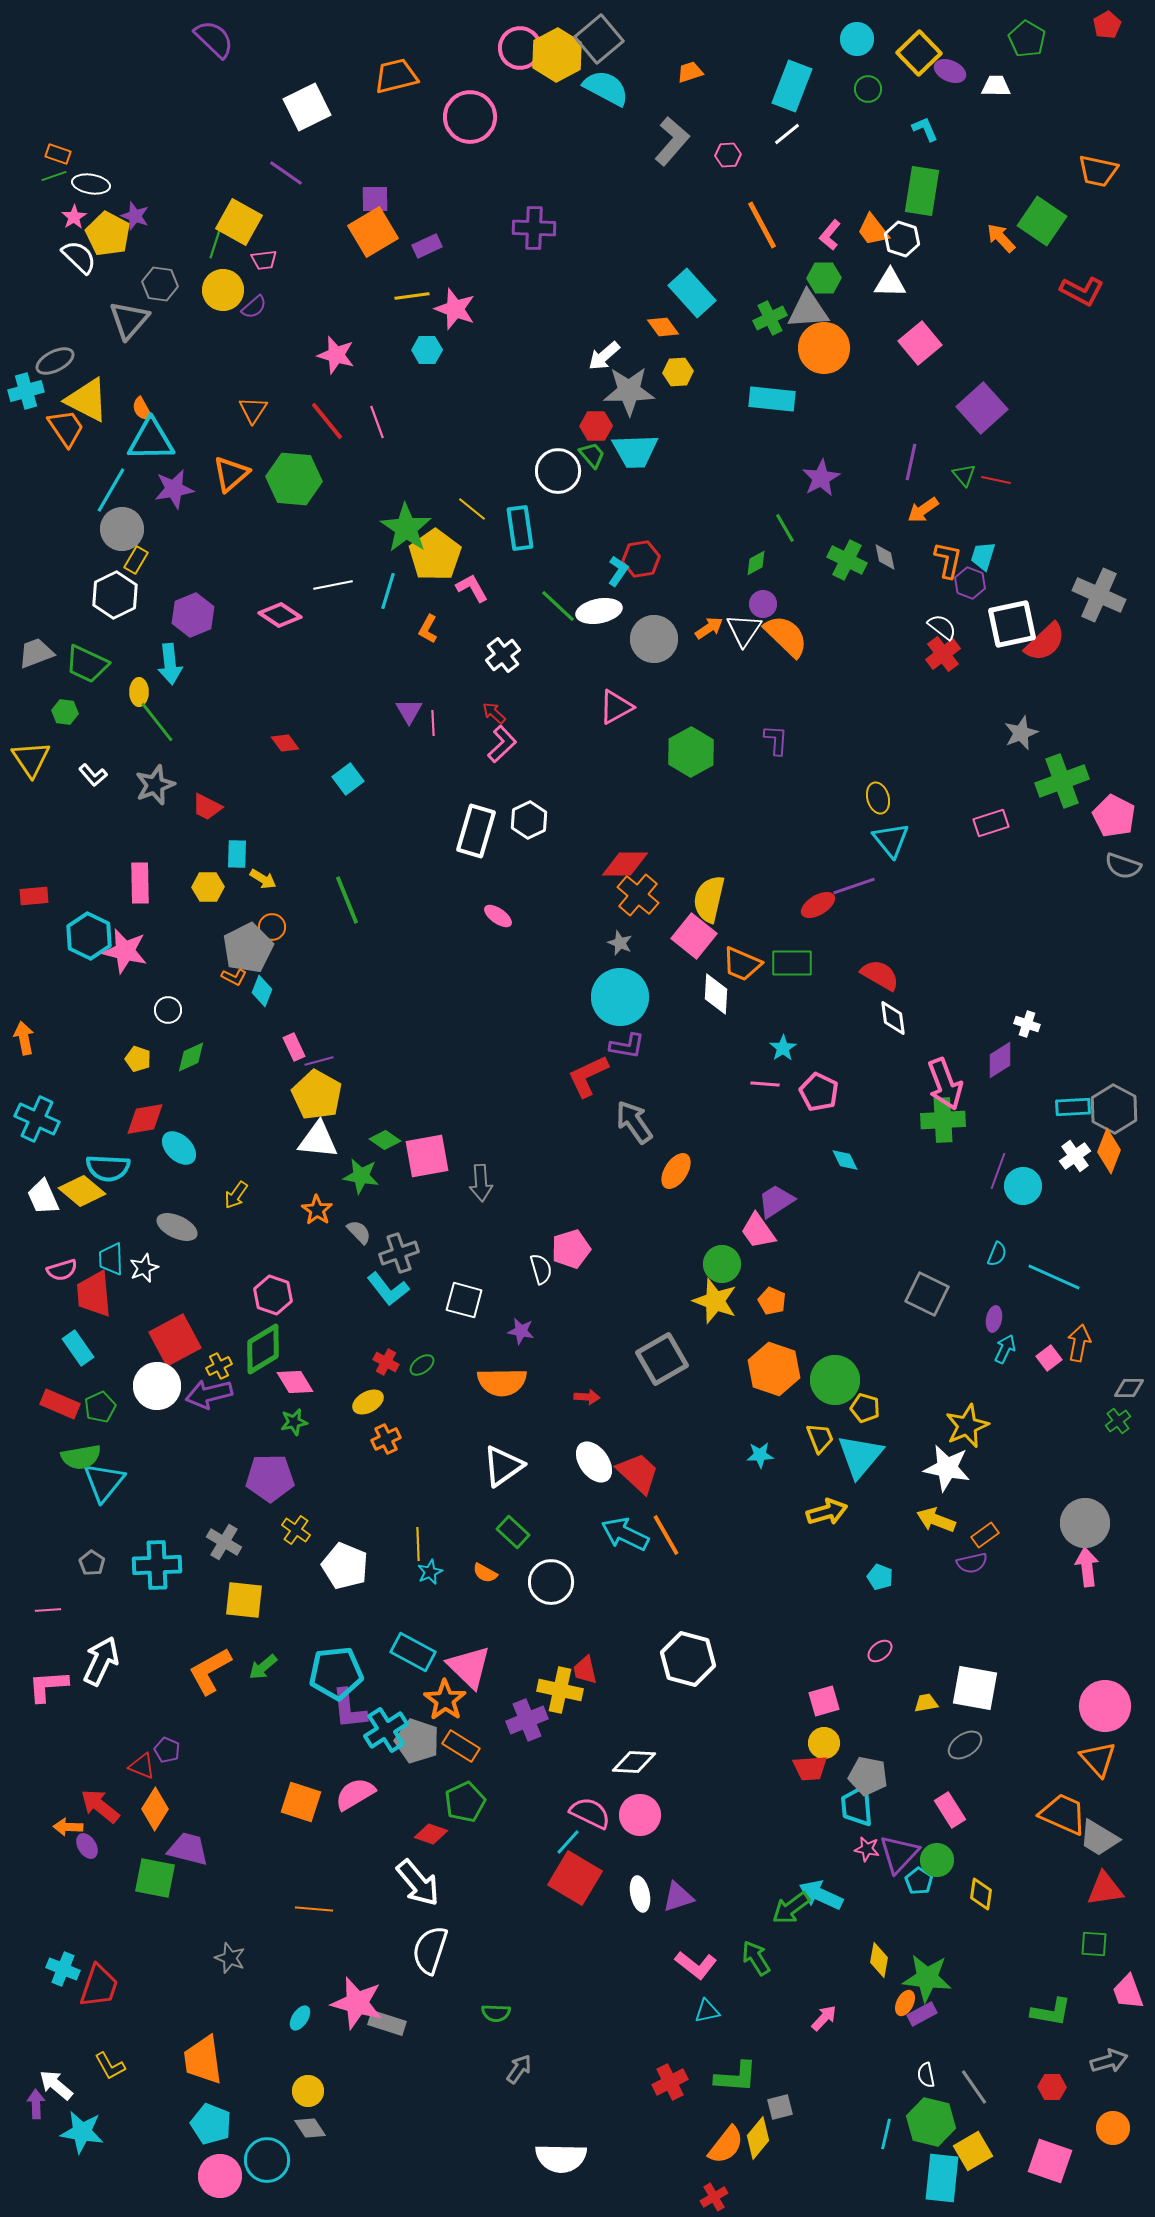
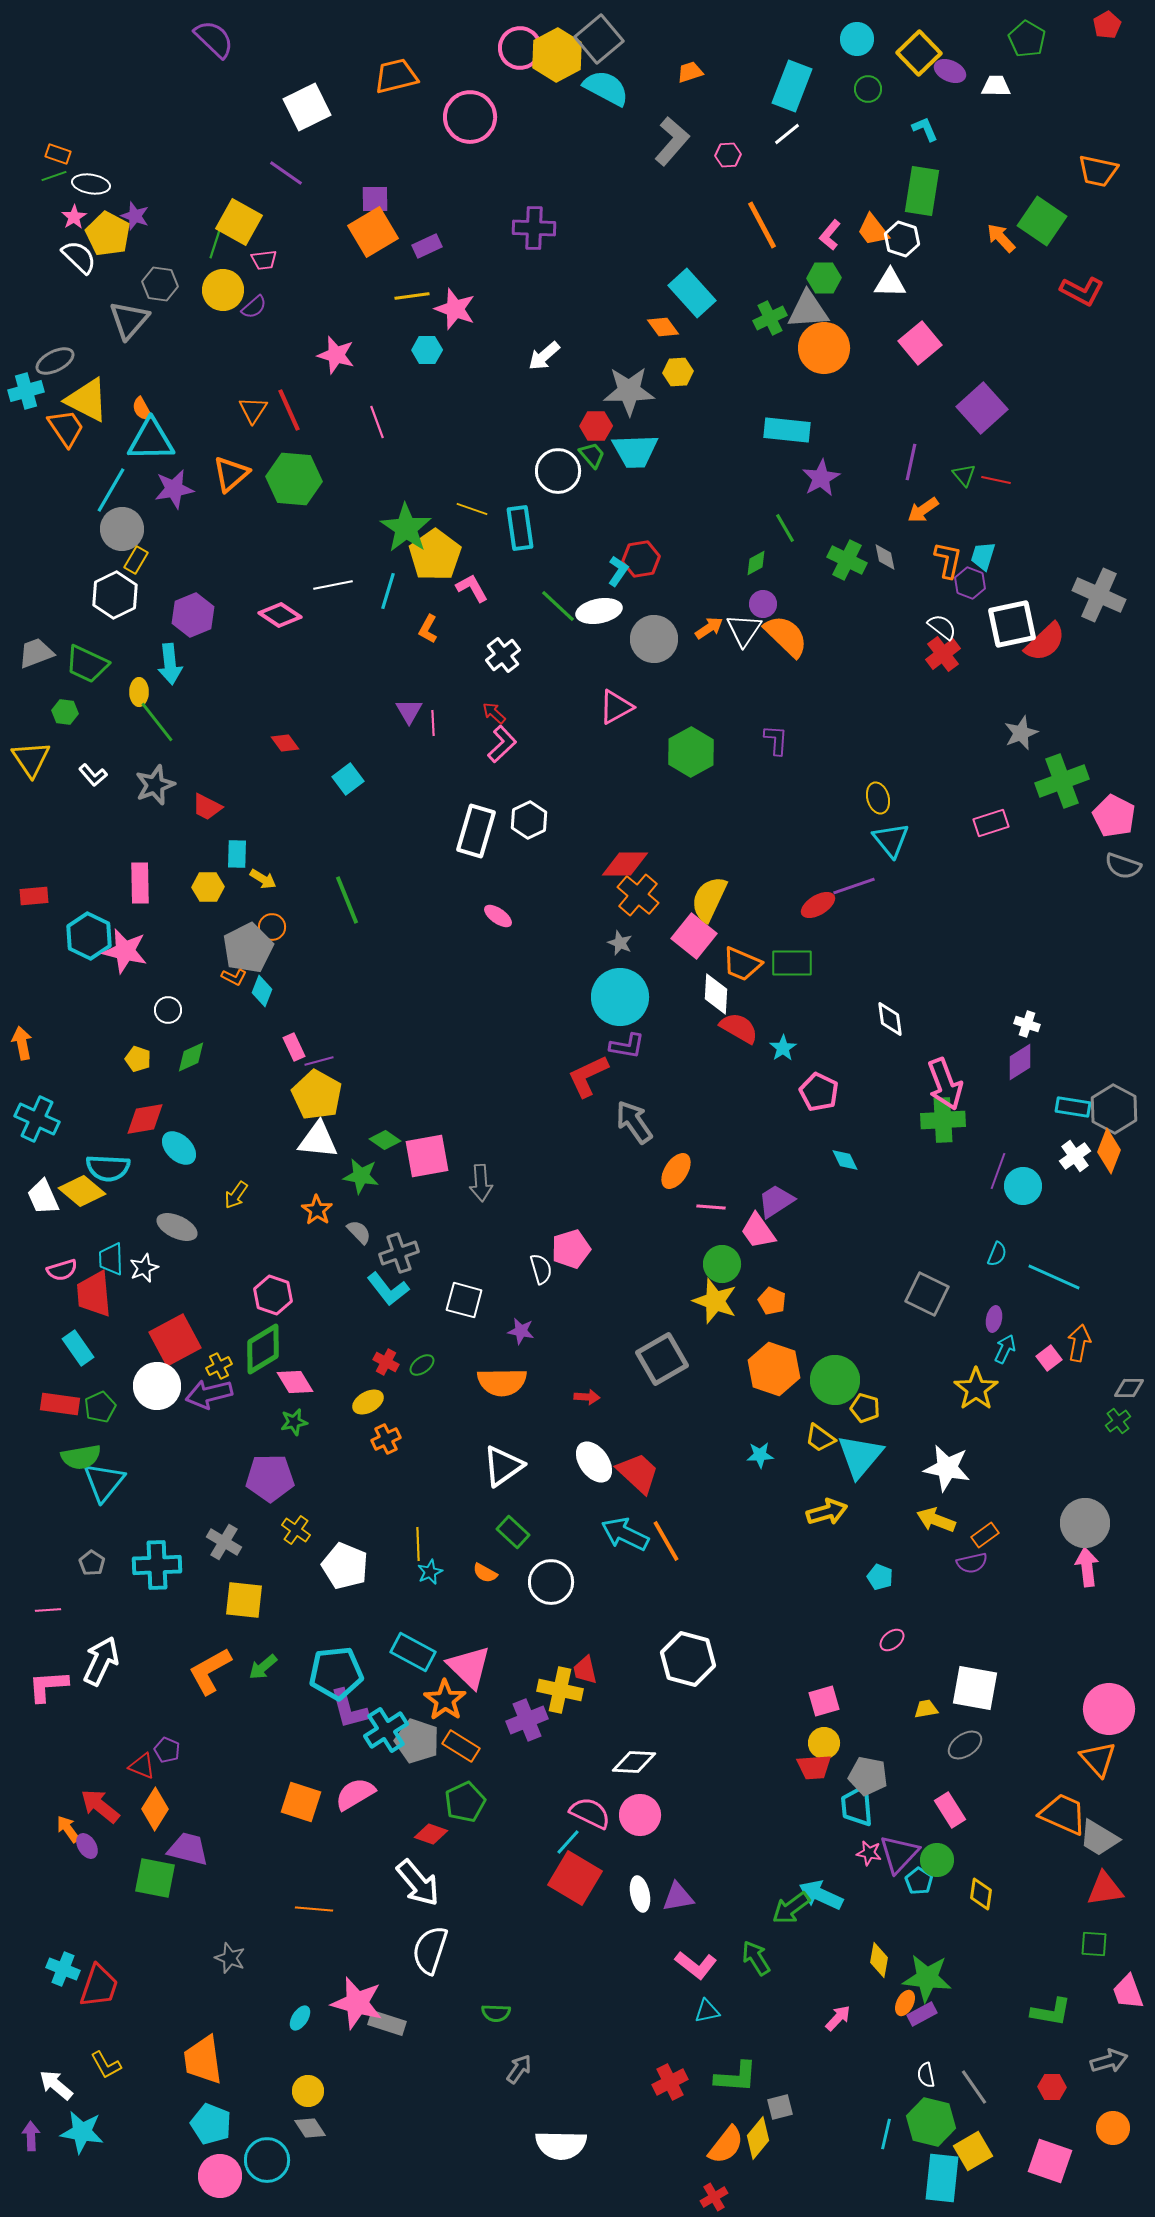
white arrow at (604, 356): moved 60 px left
cyan rectangle at (772, 399): moved 15 px right, 31 px down
red line at (327, 421): moved 38 px left, 11 px up; rotated 15 degrees clockwise
yellow line at (472, 509): rotated 20 degrees counterclockwise
yellow semicircle at (709, 899): rotated 12 degrees clockwise
red semicircle at (880, 975): moved 141 px left, 53 px down
white diamond at (893, 1018): moved 3 px left, 1 px down
orange arrow at (24, 1038): moved 2 px left, 5 px down
purple diamond at (1000, 1060): moved 20 px right, 2 px down
pink line at (765, 1084): moved 54 px left, 123 px down
cyan rectangle at (1073, 1107): rotated 12 degrees clockwise
red rectangle at (60, 1404): rotated 15 degrees counterclockwise
yellow star at (967, 1426): moved 9 px right, 37 px up; rotated 12 degrees counterclockwise
yellow trapezoid at (820, 1438): rotated 148 degrees clockwise
orange line at (666, 1535): moved 6 px down
pink ellipse at (880, 1651): moved 12 px right, 11 px up
yellow trapezoid at (926, 1703): moved 6 px down
pink circle at (1105, 1706): moved 4 px right, 3 px down
purple L-shape at (349, 1709): rotated 9 degrees counterclockwise
red trapezoid at (810, 1768): moved 4 px right, 1 px up
orange arrow at (68, 1827): moved 2 px down; rotated 52 degrees clockwise
pink star at (867, 1849): moved 2 px right, 4 px down
purple triangle at (678, 1897): rotated 8 degrees clockwise
pink arrow at (824, 2018): moved 14 px right
yellow L-shape at (110, 2066): moved 4 px left, 1 px up
purple arrow at (36, 2104): moved 5 px left, 32 px down
white semicircle at (561, 2158): moved 13 px up
